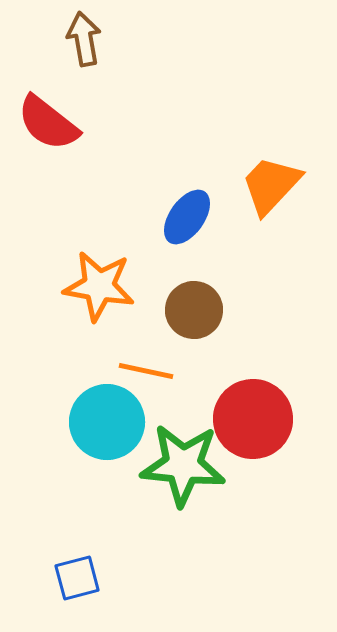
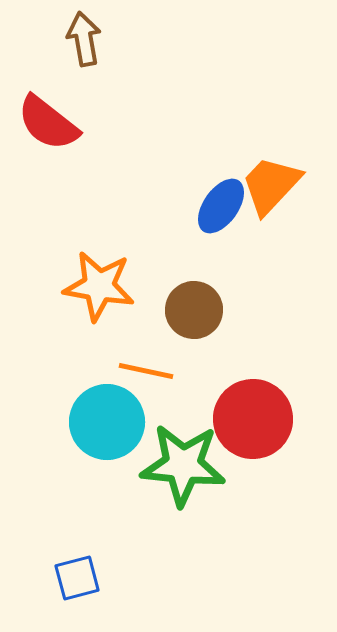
blue ellipse: moved 34 px right, 11 px up
